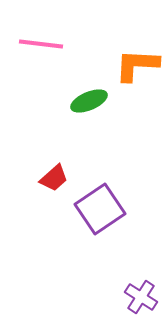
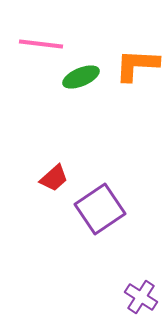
green ellipse: moved 8 px left, 24 px up
